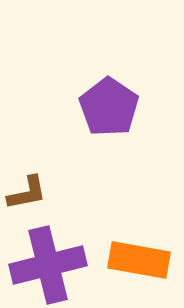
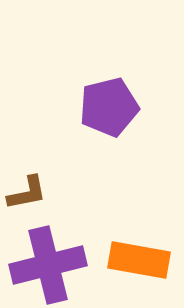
purple pentagon: rotated 24 degrees clockwise
